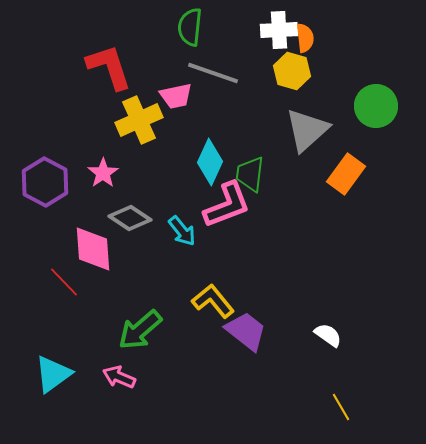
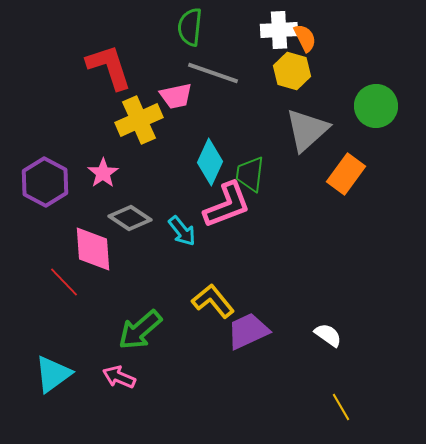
orange semicircle: rotated 20 degrees counterclockwise
purple trapezoid: moved 2 px right; rotated 63 degrees counterclockwise
